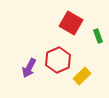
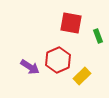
red square: rotated 20 degrees counterclockwise
purple arrow: moved 1 px right, 1 px up; rotated 84 degrees counterclockwise
